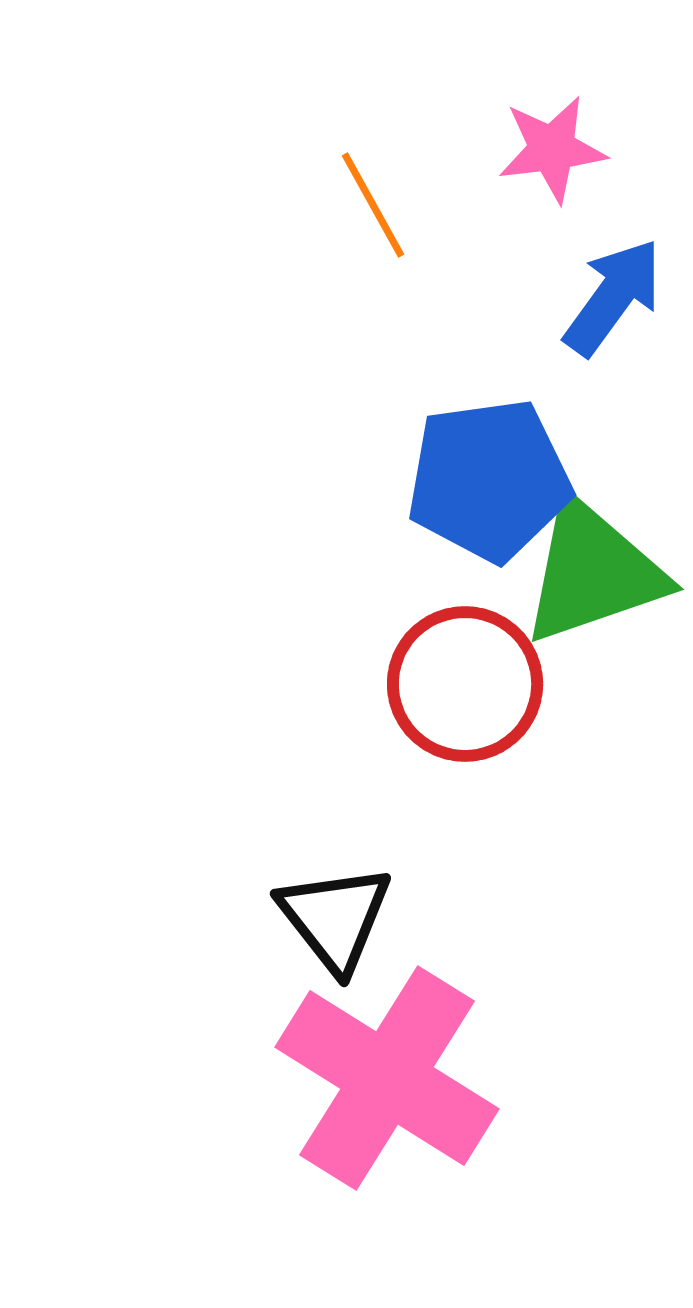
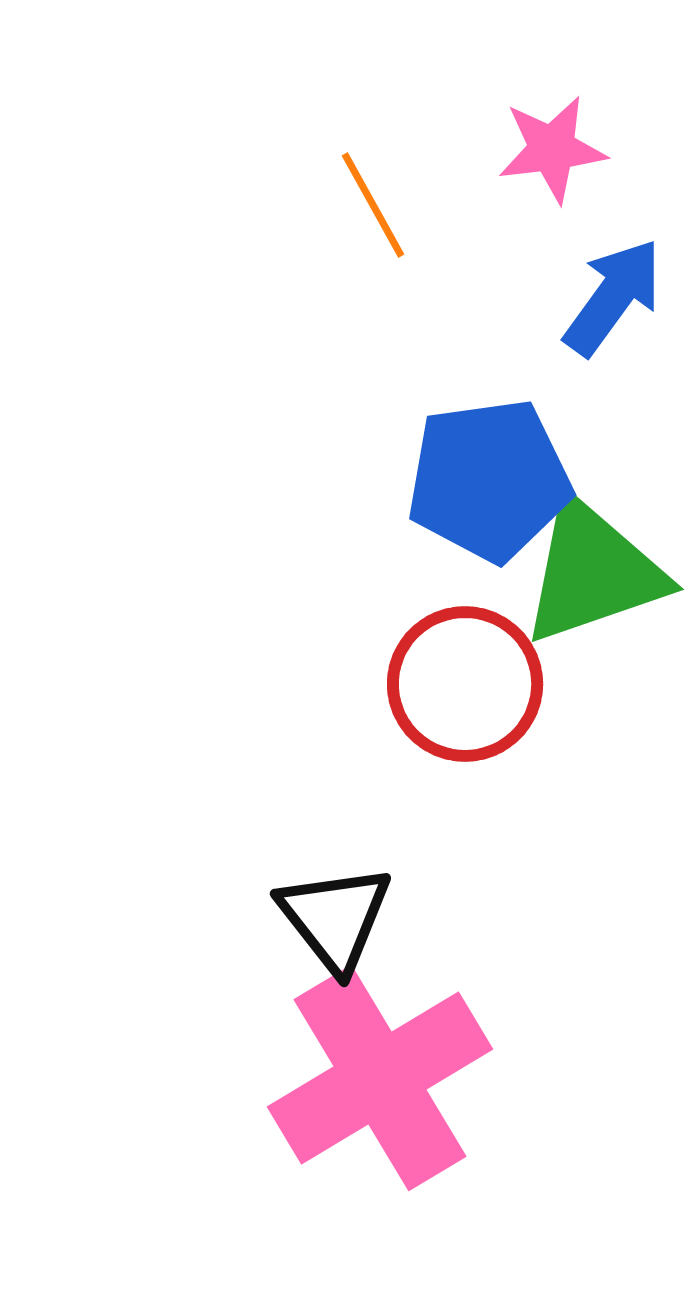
pink cross: moved 7 px left; rotated 27 degrees clockwise
